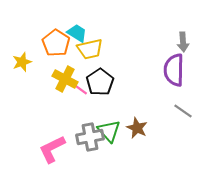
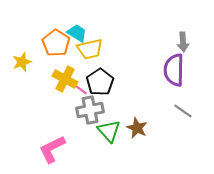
gray cross: moved 27 px up
